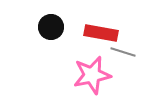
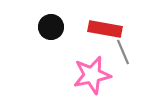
red rectangle: moved 4 px right, 4 px up
gray line: rotated 50 degrees clockwise
